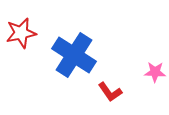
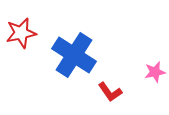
pink star: rotated 15 degrees counterclockwise
